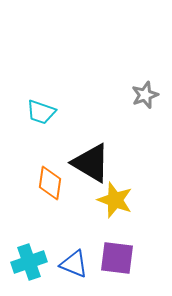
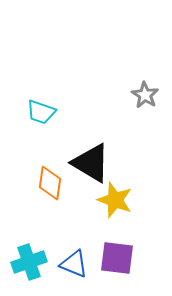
gray star: rotated 20 degrees counterclockwise
